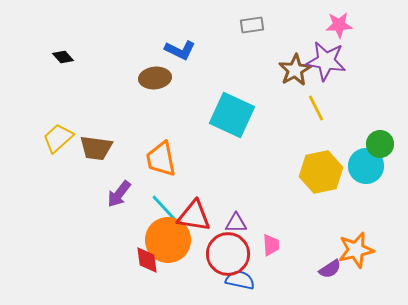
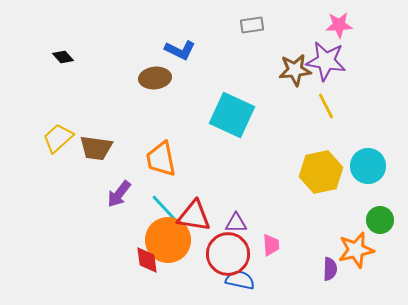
brown star: rotated 24 degrees clockwise
yellow line: moved 10 px right, 2 px up
green circle: moved 76 px down
cyan circle: moved 2 px right
purple semicircle: rotated 55 degrees counterclockwise
